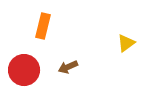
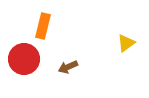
red circle: moved 11 px up
